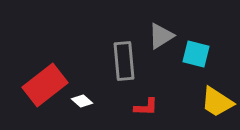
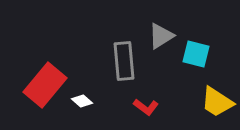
red rectangle: rotated 12 degrees counterclockwise
red L-shape: rotated 35 degrees clockwise
